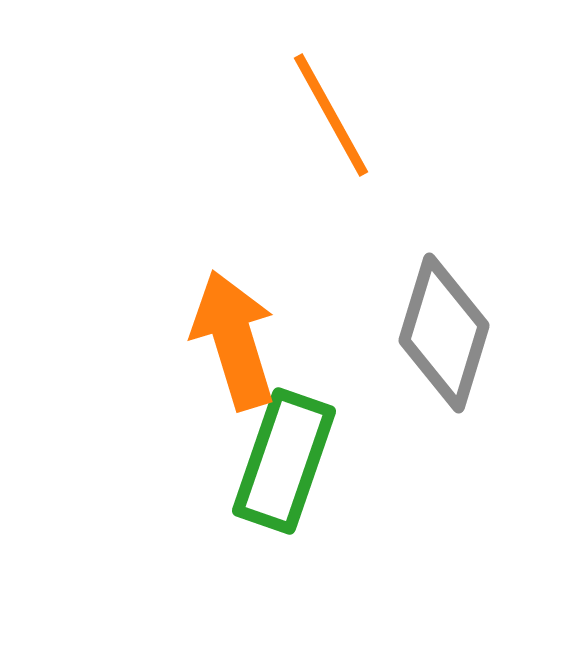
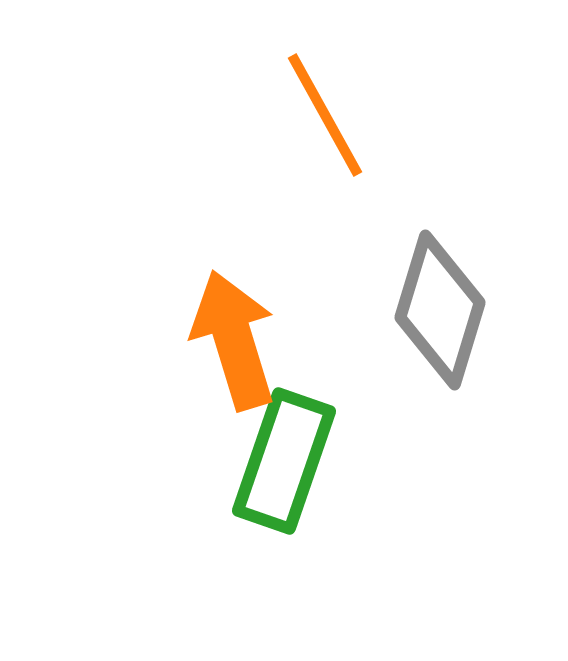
orange line: moved 6 px left
gray diamond: moved 4 px left, 23 px up
